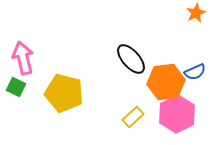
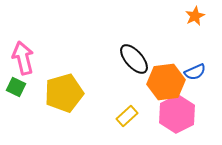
orange star: moved 1 px left, 3 px down
black ellipse: moved 3 px right
yellow pentagon: rotated 30 degrees counterclockwise
yellow rectangle: moved 6 px left, 1 px up
